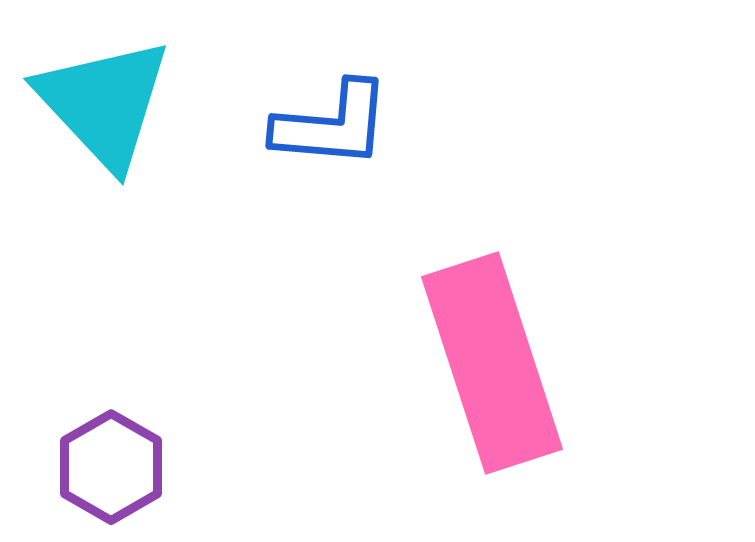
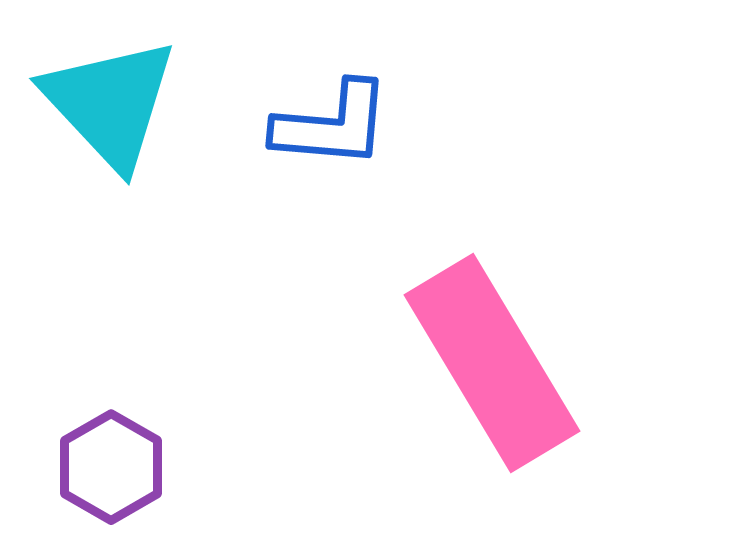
cyan triangle: moved 6 px right
pink rectangle: rotated 13 degrees counterclockwise
